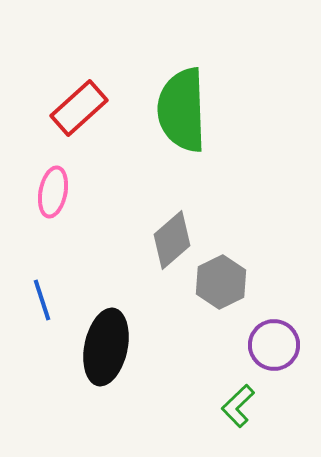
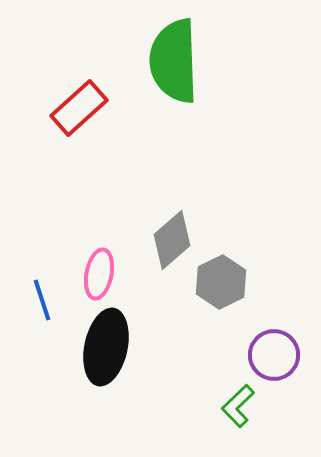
green semicircle: moved 8 px left, 49 px up
pink ellipse: moved 46 px right, 82 px down
purple circle: moved 10 px down
